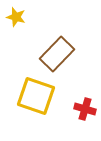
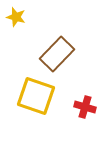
red cross: moved 2 px up
